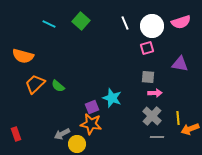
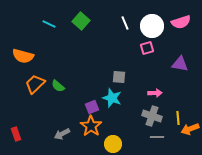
gray square: moved 29 px left
gray cross: rotated 24 degrees counterclockwise
orange star: moved 2 px down; rotated 25 degrees clockwise
yellow circle: moved 36 px right
